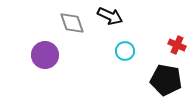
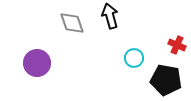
black arrow: rotated 130 degrees counterclockwise
cyan circle: moved 9 px right, 7 px down
purple circle: moved 8 px left, 8 px down
